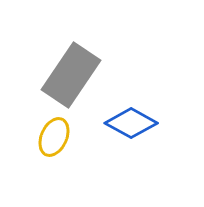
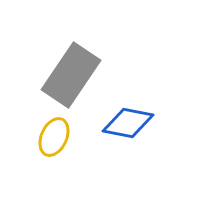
blue diamond: moved 3 px left; rotated 18 degrees counterclockwise
